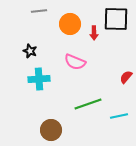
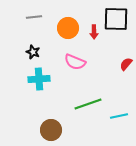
gray line: moved 5 px left, 6 px down
orange circle: moved 2 px left, 4 px down
red arrow: moved 1 px up
black star: moved 3 px right, 1 px down
red semicircle: moved 13 px up
